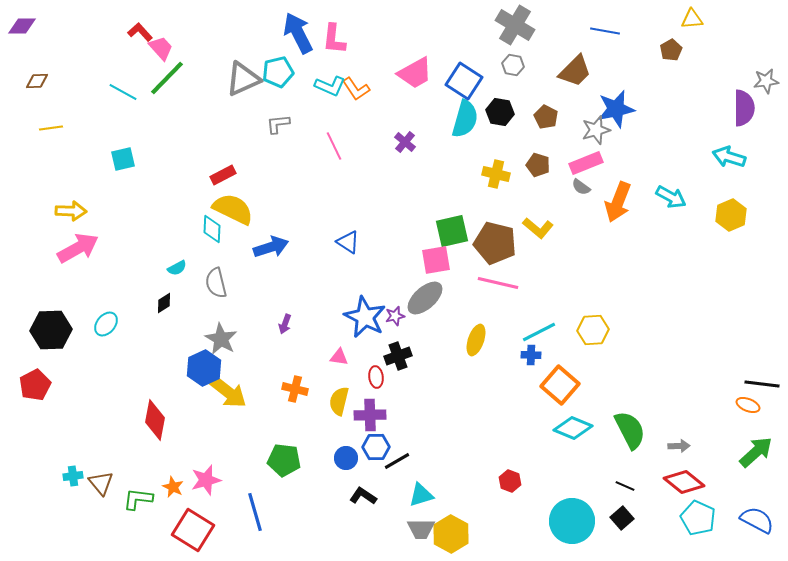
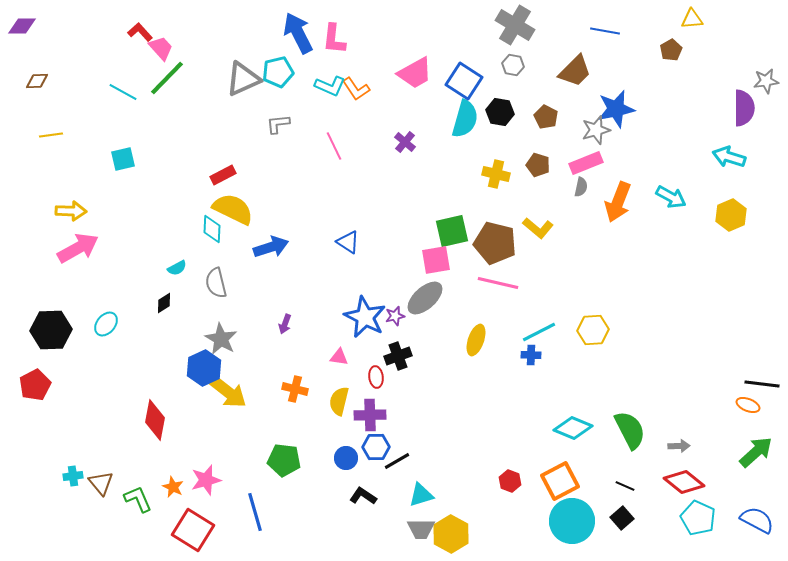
yellow line at (51, 128): moved 7 px down
gray semicircle at (581, 187): rotated 114 degrees counterclockwise
orange square at (560, 385): moved 96 px down; rotated 21 degrees clockwise
green L-shape at (138, 499): rotated 60 degrees clockwise
